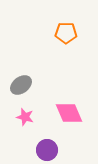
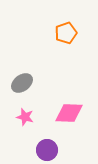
orange pentagon: rotated 20 degrees counterclockwise
gray ellipse: moved 1 px right, 2 px up
pink diamond: rotated 64 degrees counterclockwise
